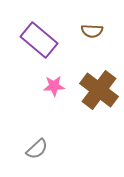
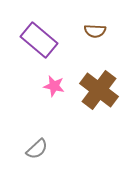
brown semicircle: moved 3 px right
pink star: rotated 15 degrees clockwise
